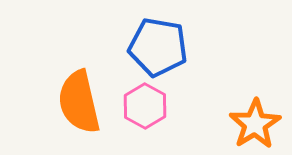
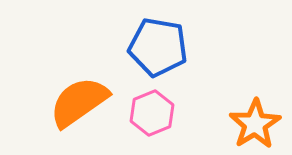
orange semicircle: rotated 68 degrees clockwise
pink hexagon: moved 7 px right, 7 px down; rotated 9 degrees clockwise
